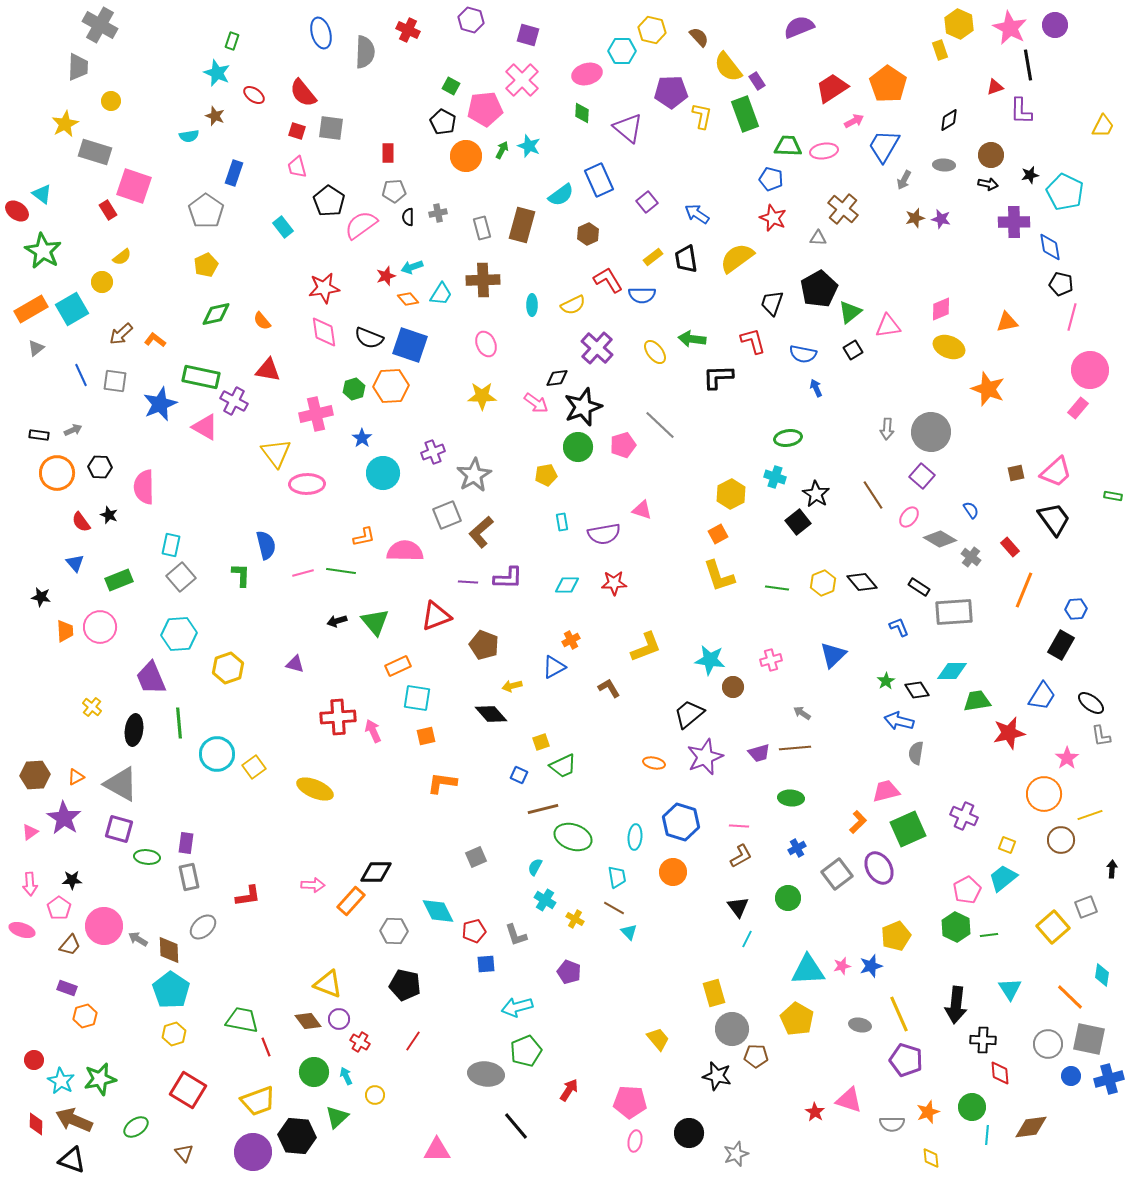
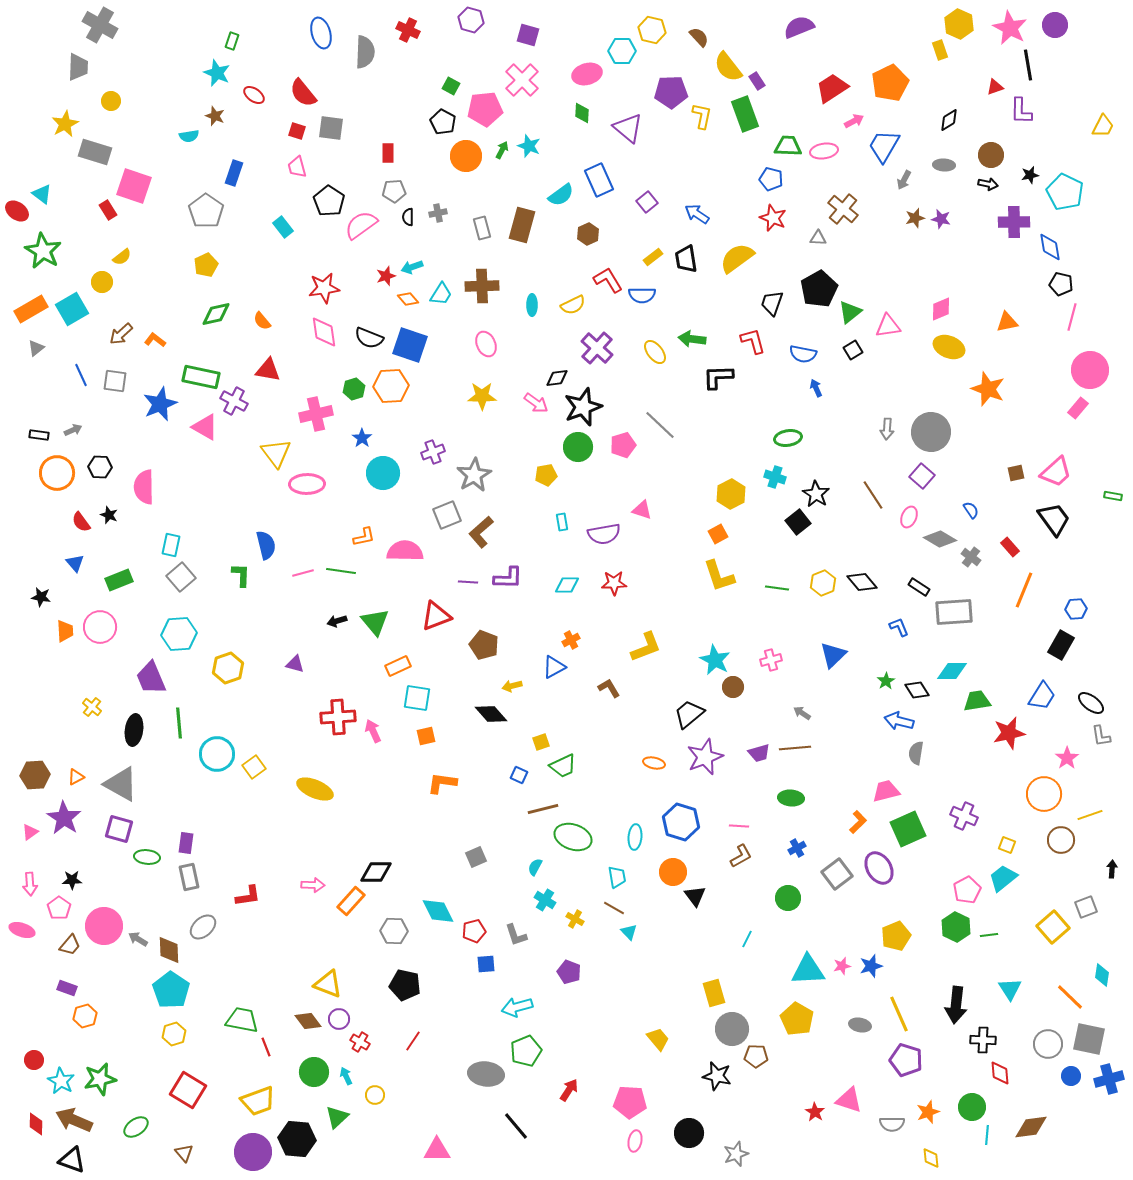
orange pentagon at (888, 84): moved 2 px right, 1 px up; rotated 12 degrees clockwise
brown cross at (483, 280): moved 1 px left, 6 px down
pink ellipse at (909, 517): rotated 15 degrees counterclockwise
cyan star at (710, 660): moved 5 px right; rotated 20 degrees clockwise
black triangle at (738, 907): moved 43 px left, 11 px up
black hexagon at (297, 1136): moved 3 px down
